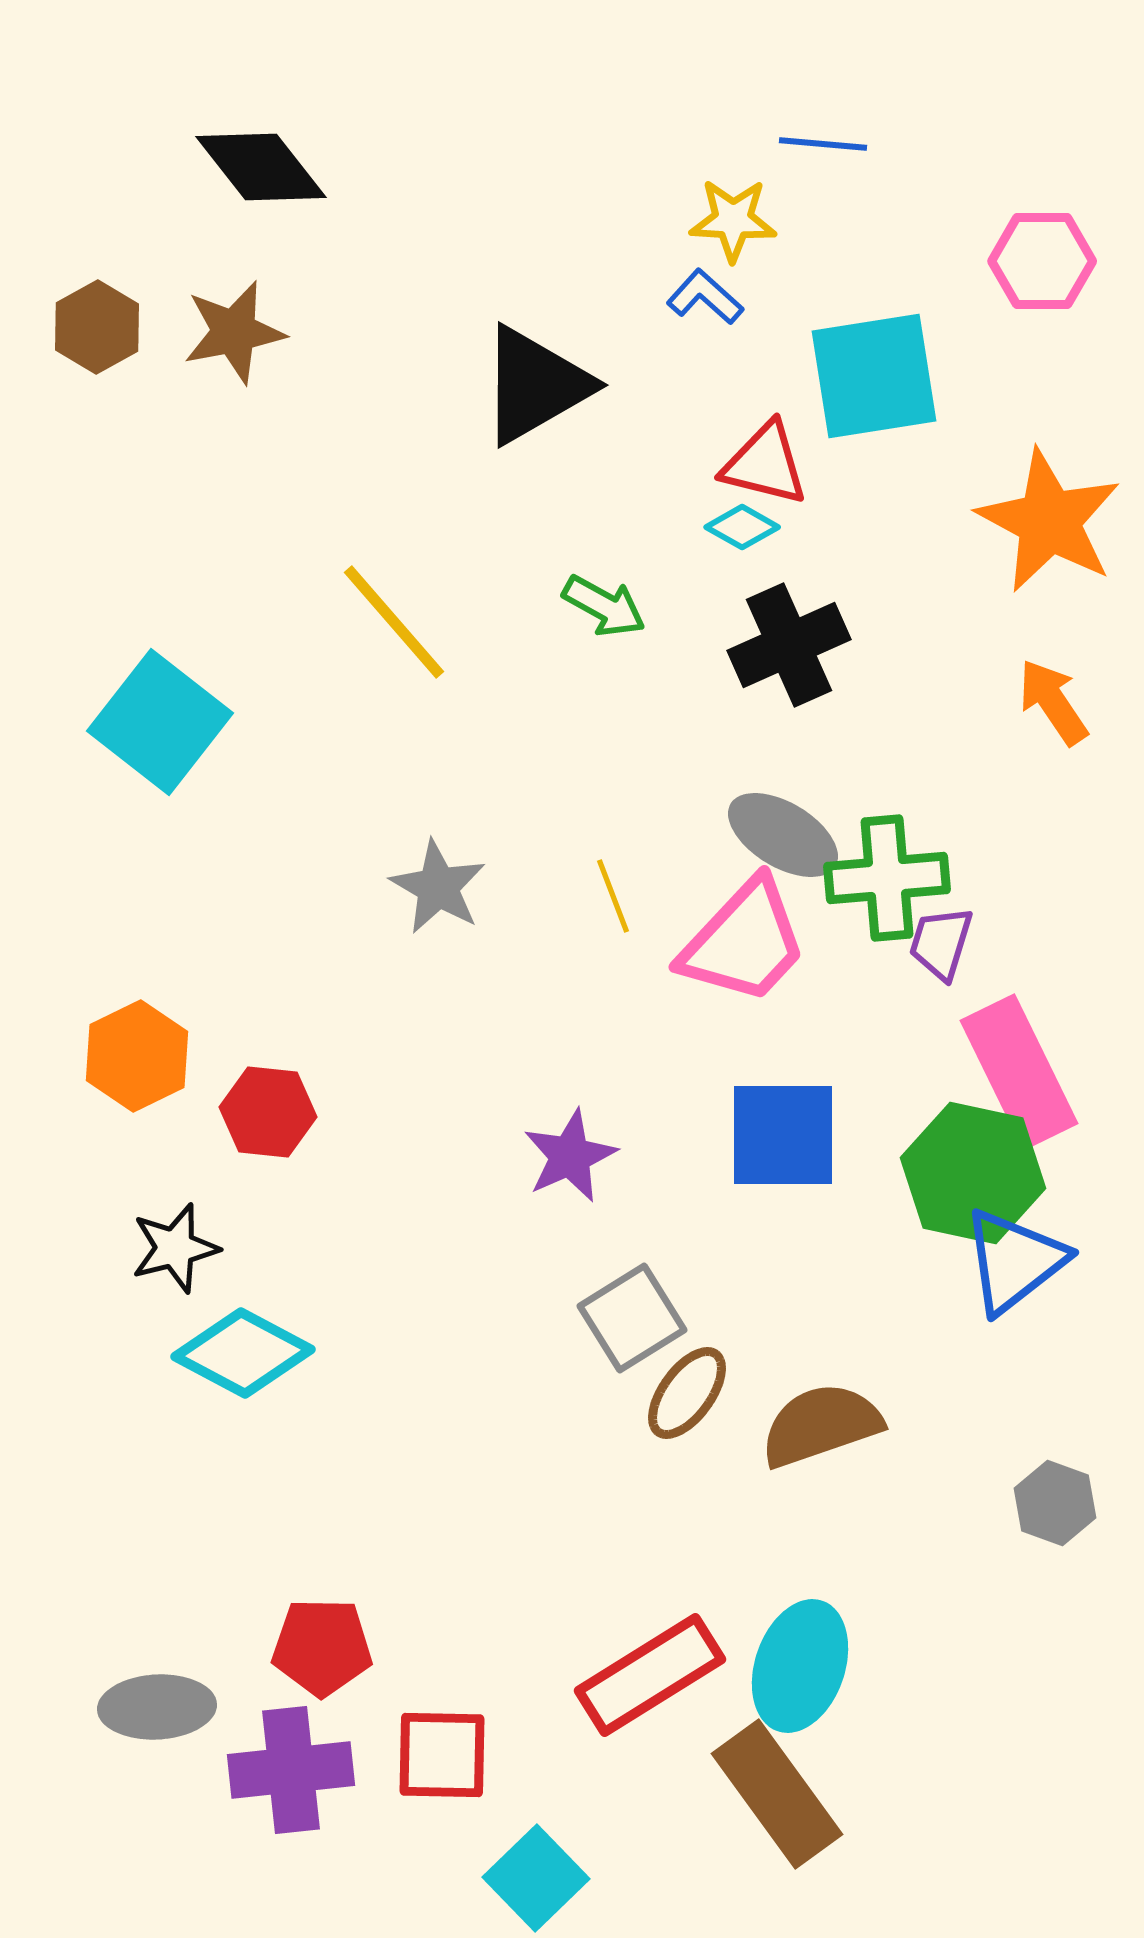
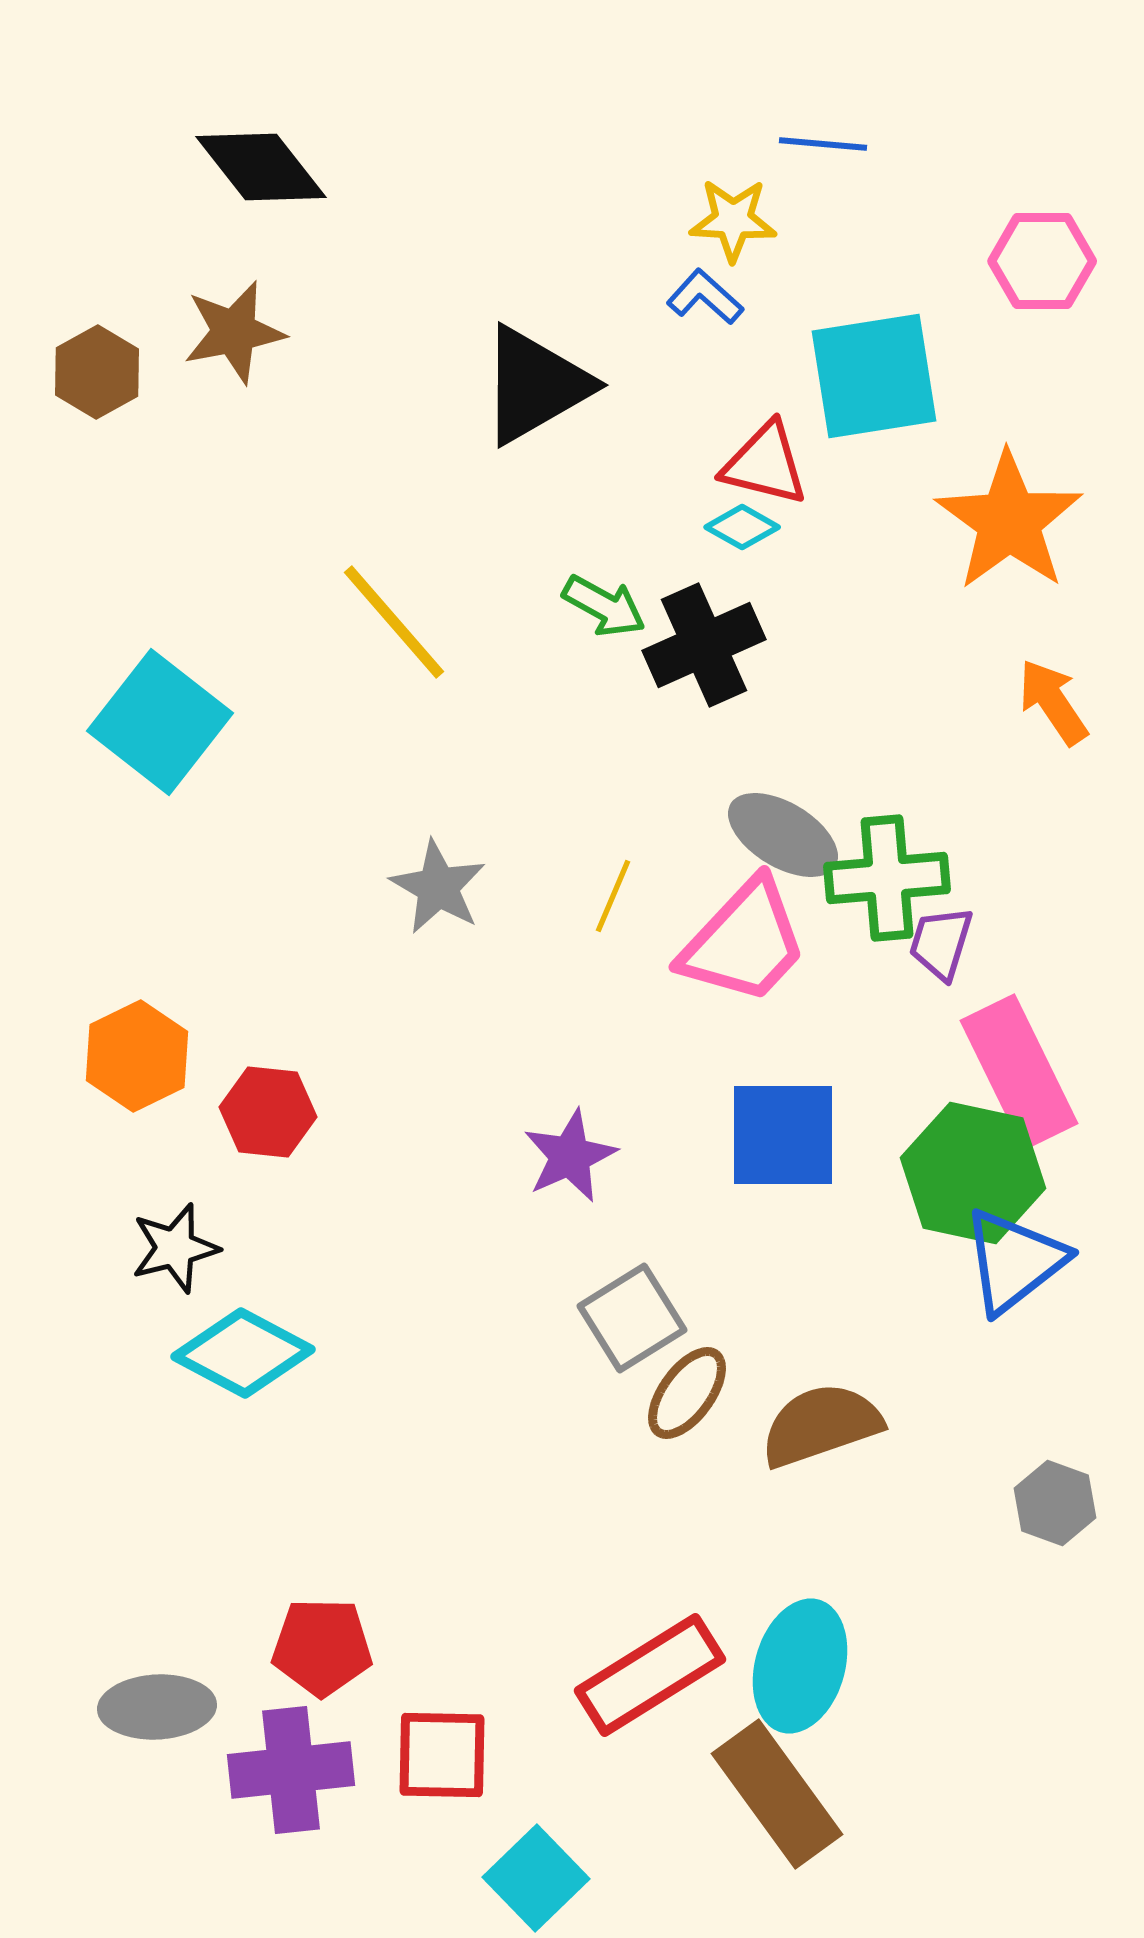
brown hexagon at (97, 327): moved 45 px down
orange star at (1049, 521): moved 40 px left; rotated 8 degrees clockwise
black cross at (789, 645): moved 85 px left
yellow line at (613, 896): rotated 44 degrees clockwise
cyan ellipse at (800, 1666): rotated 3 degrees counterclockwise
